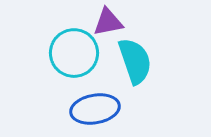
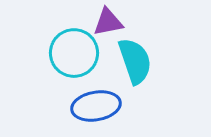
blue ellipse: moved 1 px right, 3 px up
